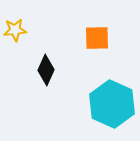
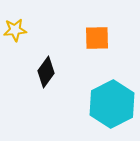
black diamond: moved 2 px down; rotated 12 degrees clockwise
cyan hexagon: rotated 9 degrees clockwise
